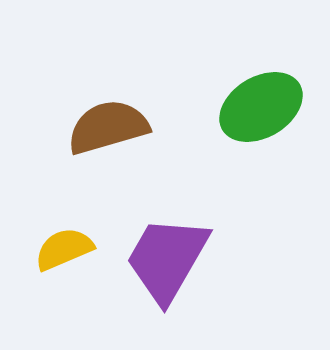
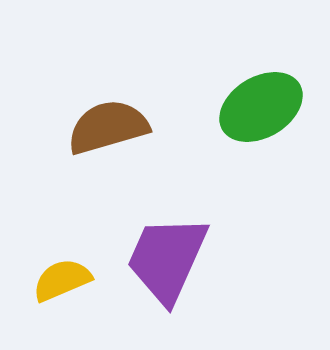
yellow semicircle: moved 2 px left, 31 px down
purple trapezoid: rotated 6 degrees counterclockwise
